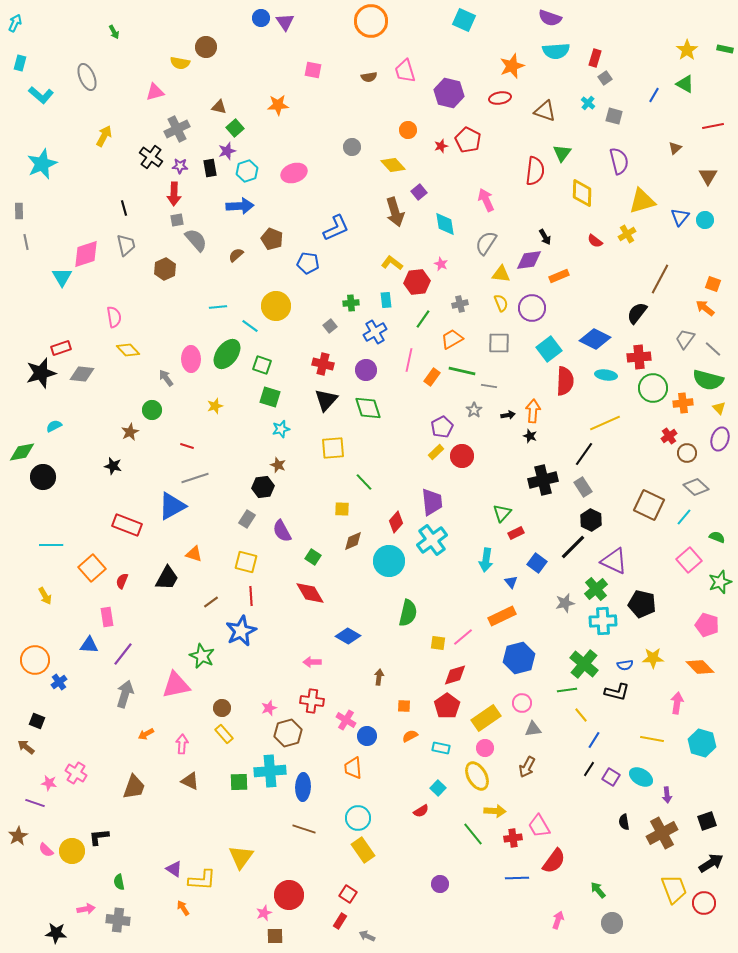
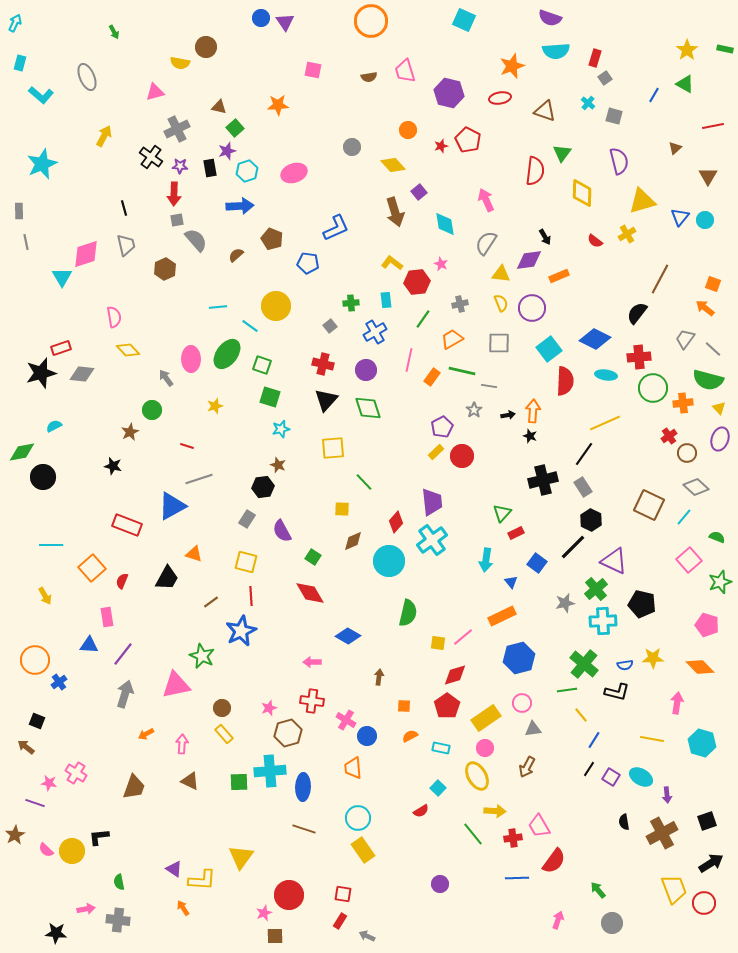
gray line at (195, 478): moved 4 px right, 1 px down
brown star at (18, 836): moved 3 px left, 1 px up
red square at (348, 894): moved 5 px left; rotated 24 degrees counterclockwise
